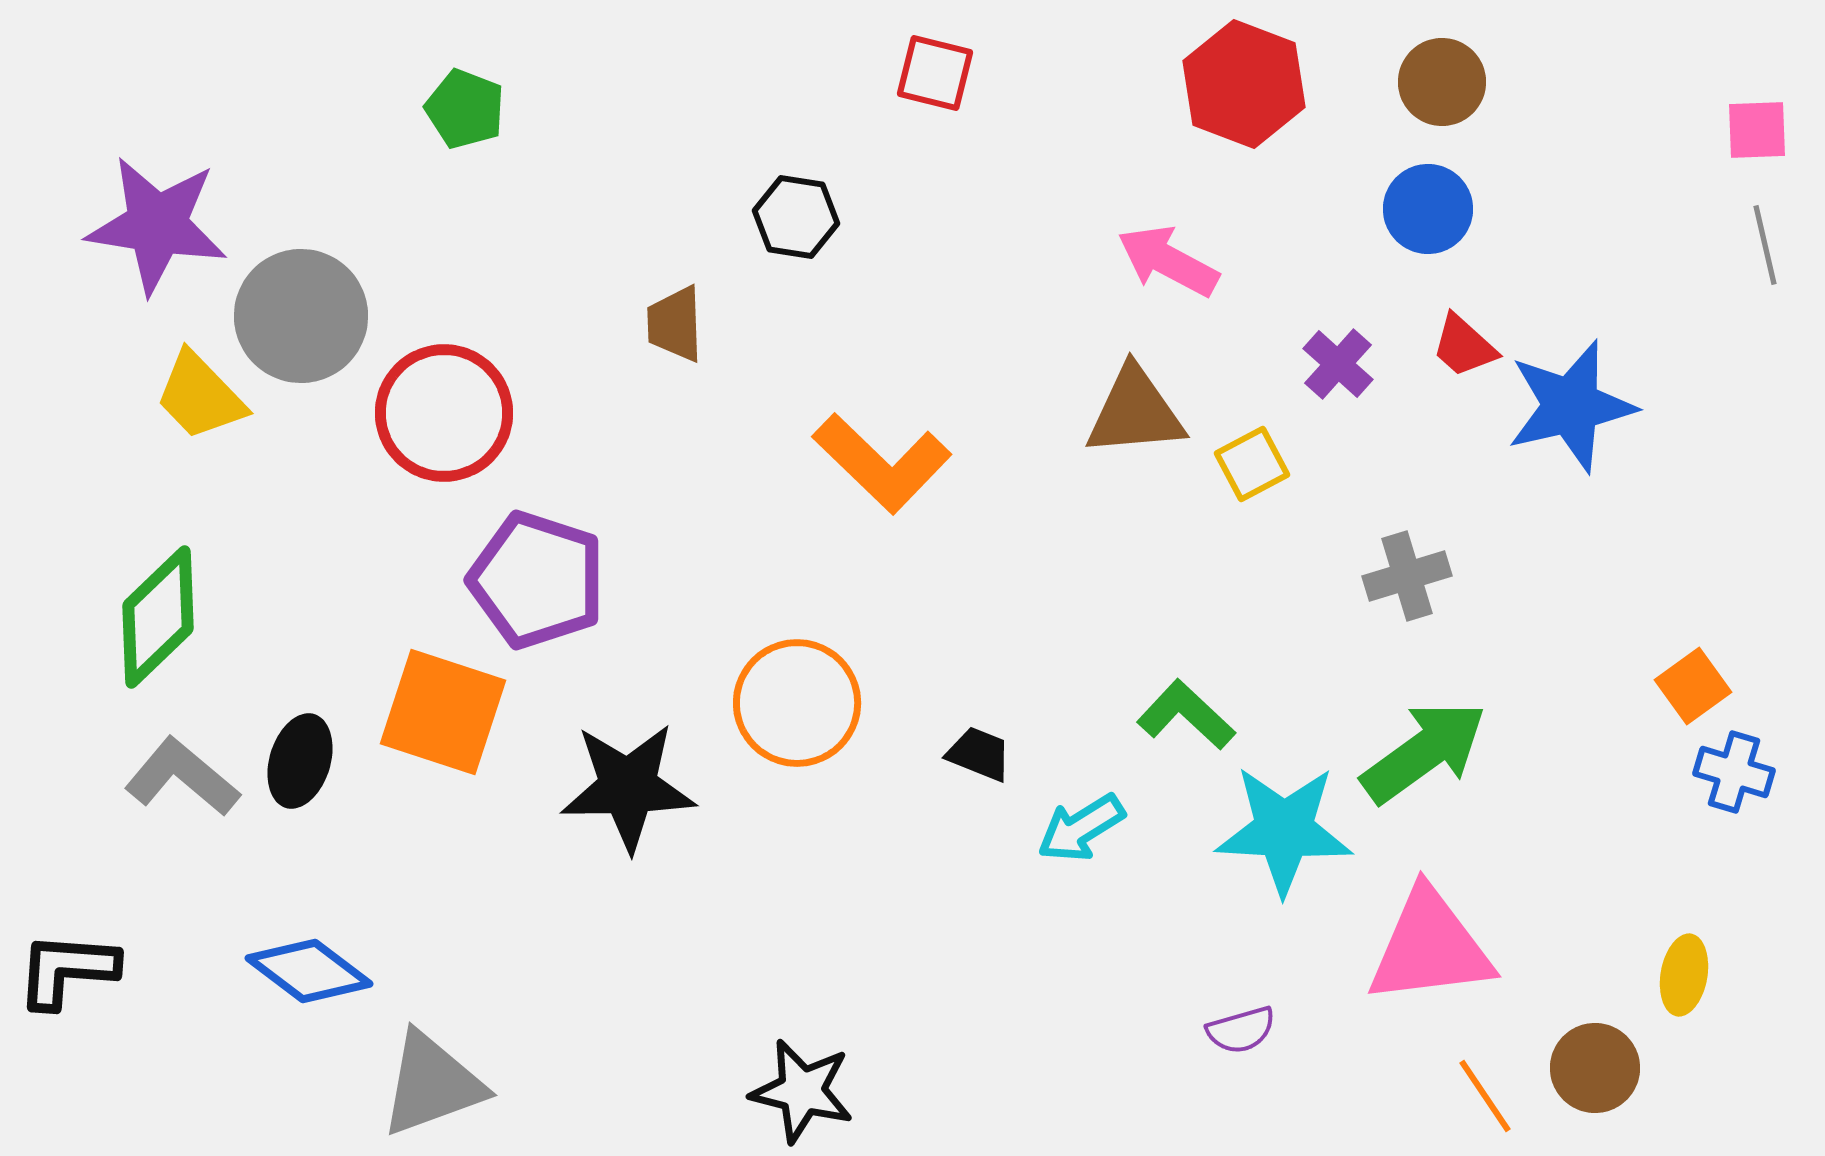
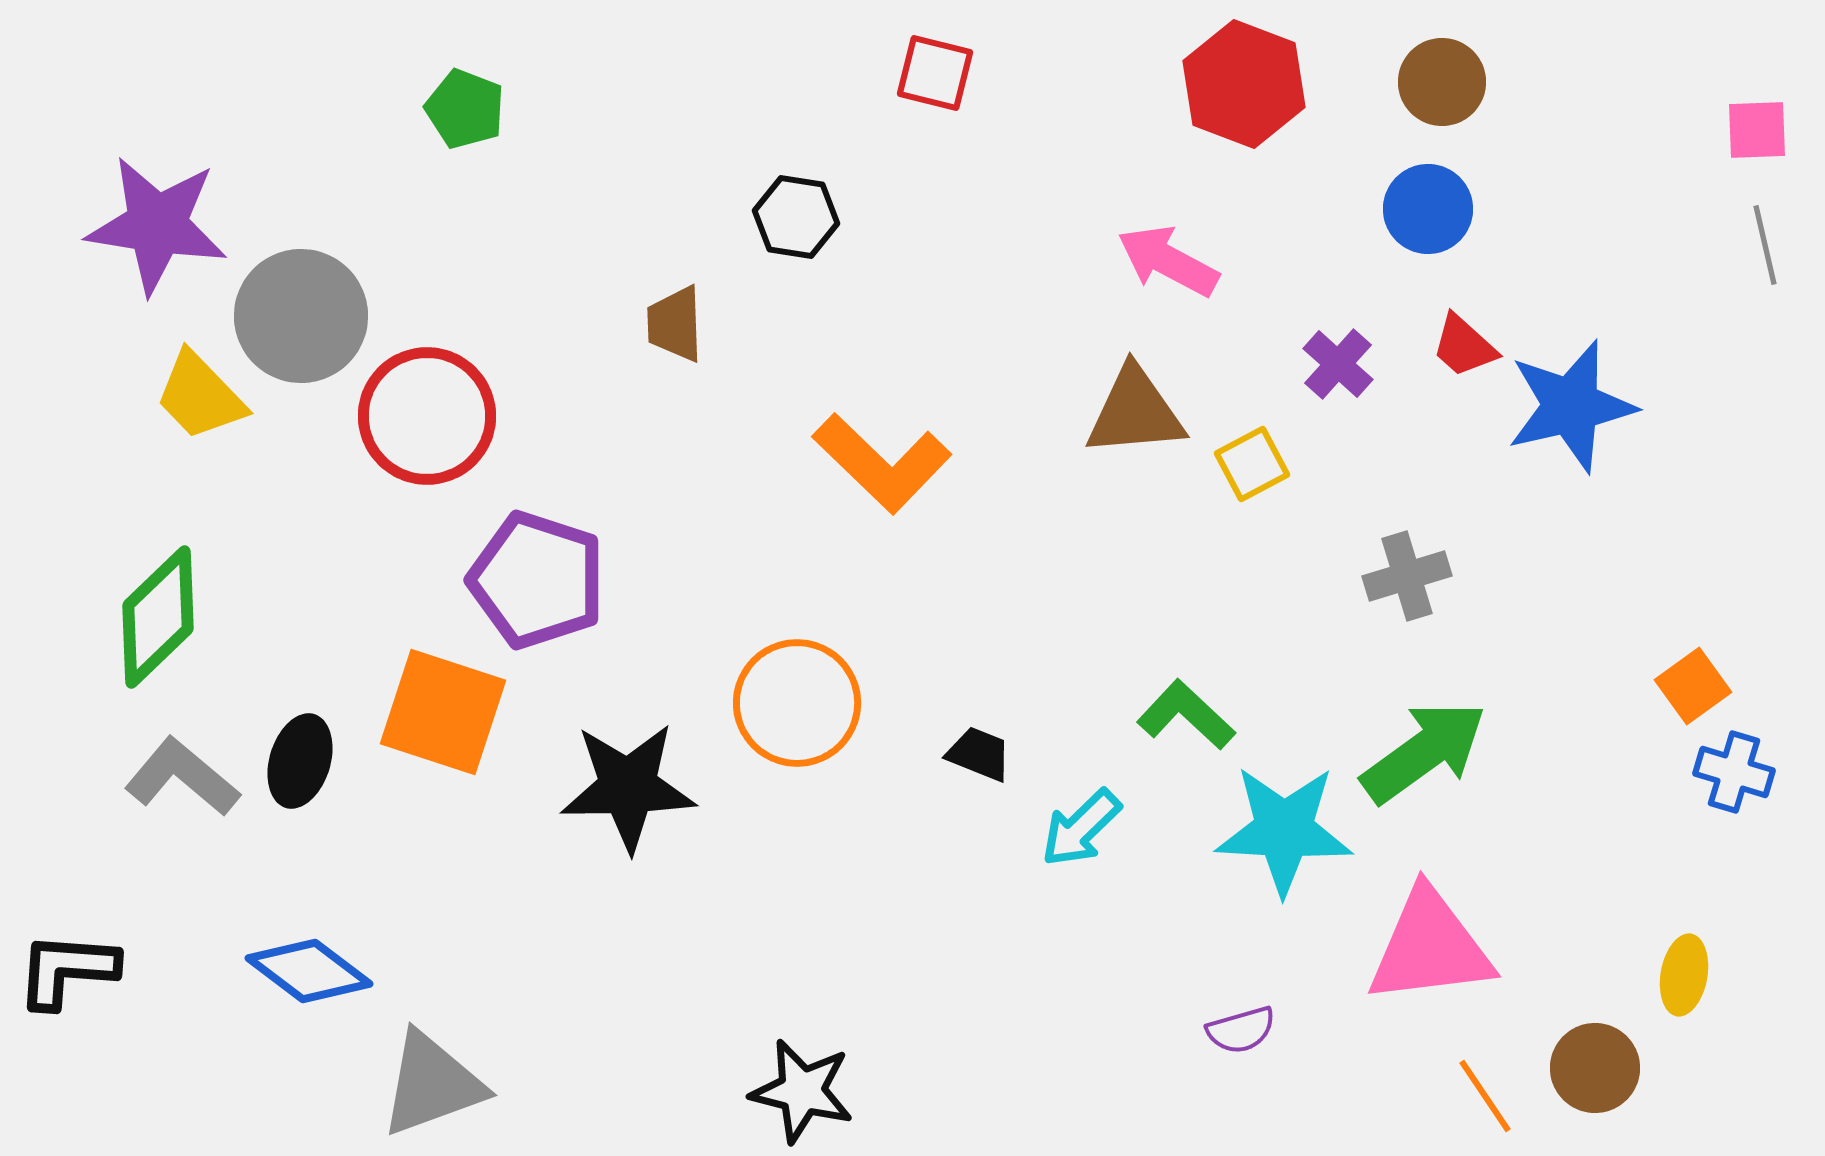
red circle at (444, 413): moved 17 px left, 3 px down
cyan arrow at (1081, 828): rotated 12 degrees counterclockwise
